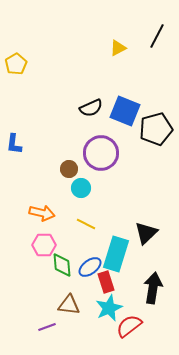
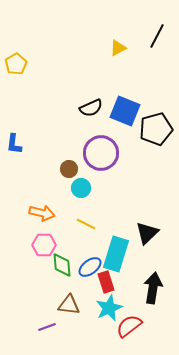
black triangle: moved 1 px right
